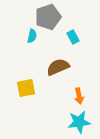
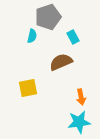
brown semicircle: moved 3 px right, 5 px up
yellow square: moved 2 px right
orange arrow: moved 2 px right, 1 px down
